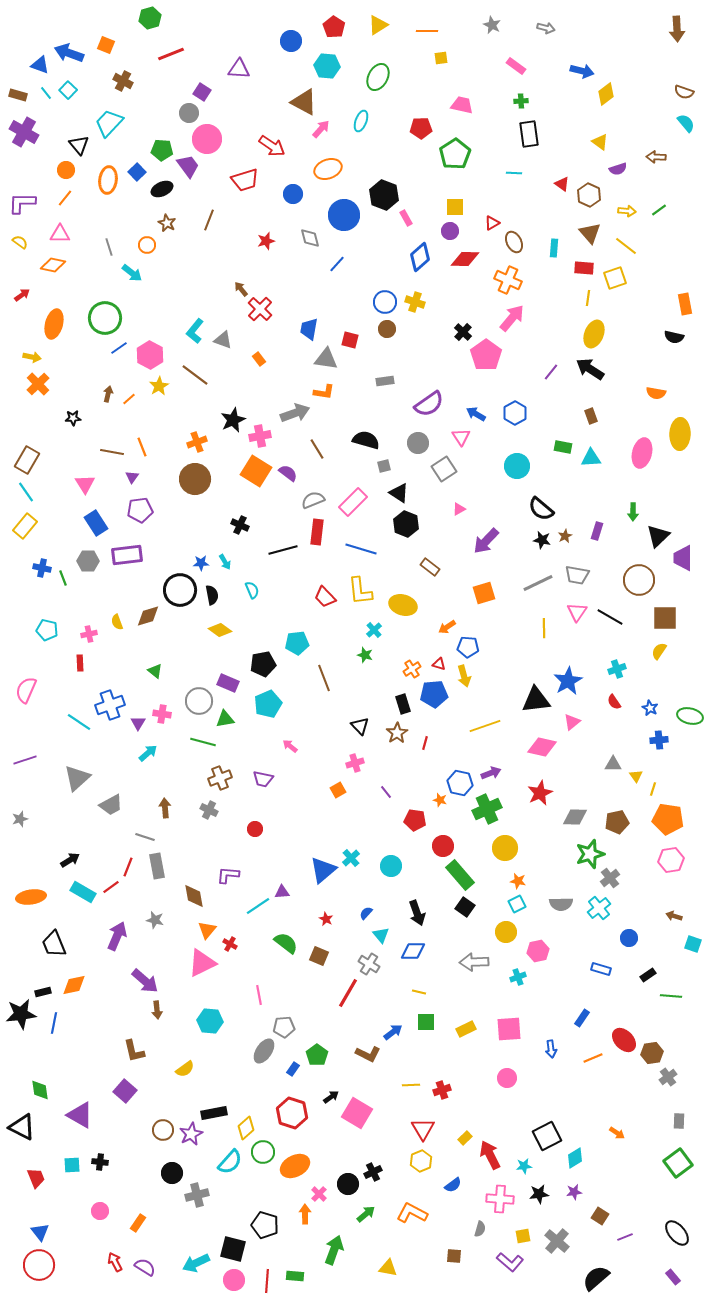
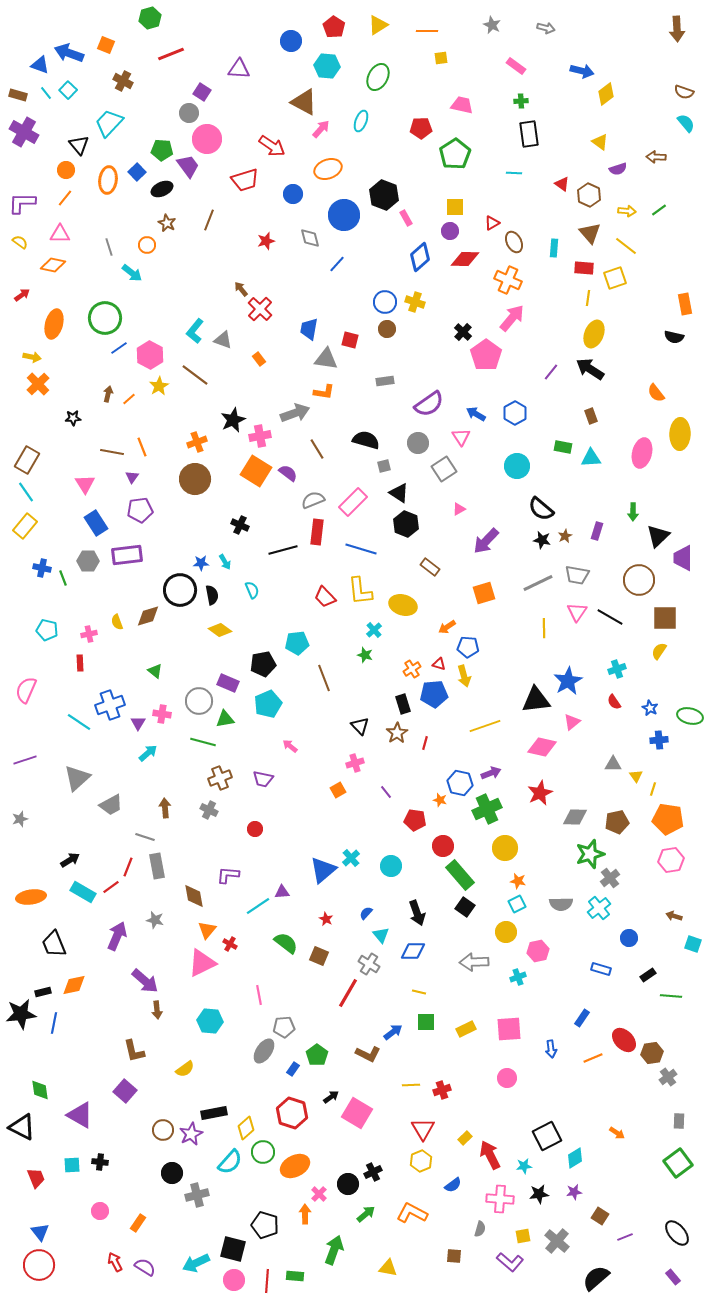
orange semicircle at (656, 393): rotated 42 degrees clockwise
